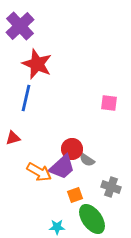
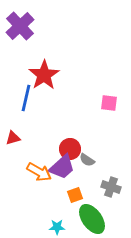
red star: moved 7 px right, 11 px down; rotated 16 degrees clockwise
red circle: moved 2 px left
